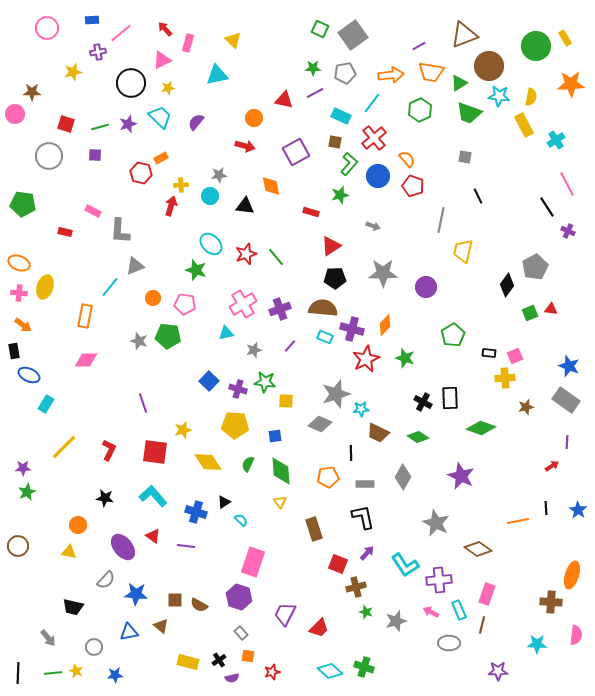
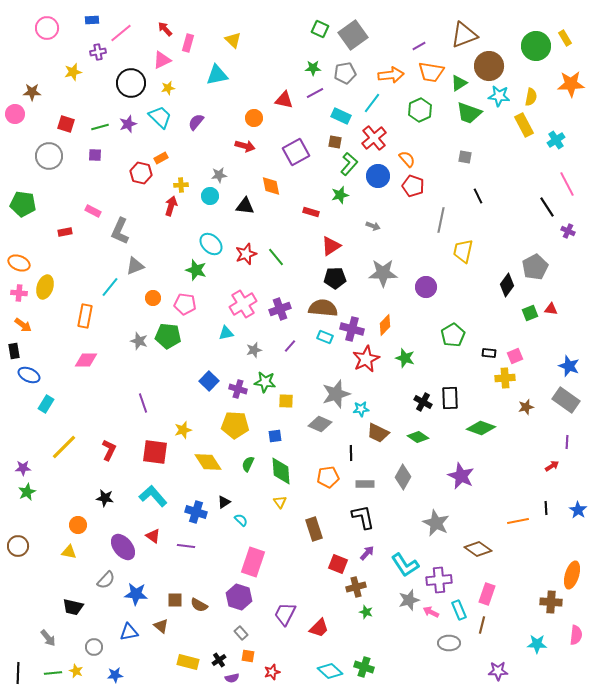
gray L-shape at (120, 231): rotated 20 degrees clockwise
red rectangle at (65, 232): rotated 24 degrees counterclockwise
gray star at (396, 621): moved 13 px right, 21 px up
